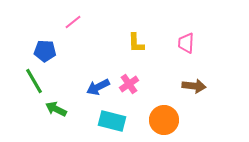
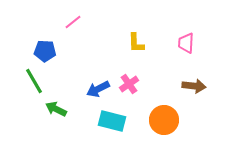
blue arrow: moved 2 px down
